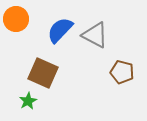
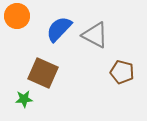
orange circle: moved 1 px right, 3 px up
blue semicircle: moved 1 px left, 1 px up
green star: moved 4 px left, 2 px up; rotated 24 degrees clockwise
